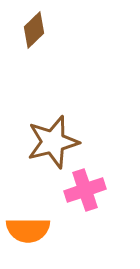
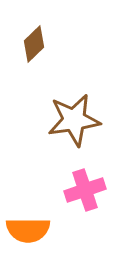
brown diamond: moved 14 px down
brown star: moved 21 px right, 22 px up; rotated 6 degrees clockwise
